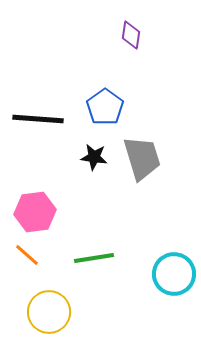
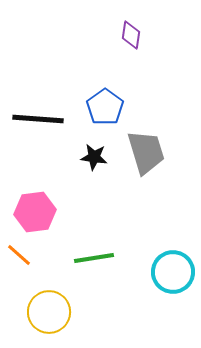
gray trapezoid: moved 4 px right, 6 px up
orange line: moved 8 px left
cyan circle: moved 1 px left, 2 px up
